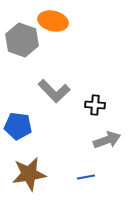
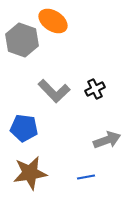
orange ellipse: rotated 20 degrees clockwise
black cross: moved 16 px up; rotated 30 degrees counterclockwise
blue pentagon: moved 6 px right, 2 px down
brown star: moved 1 px right, 1 px up
